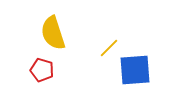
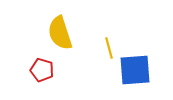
yellow semicircle: moved 7 px right
yellow line: rotated 60 degrees counterclockwise
